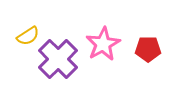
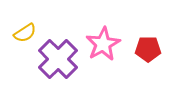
yellow semicircle: moved 3 px left, 3 px up
